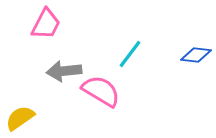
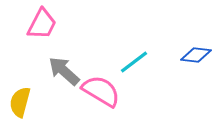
pink trapezoid: moved 4 px left
cyan line: moved 4 px right, 8 px down; rotated 16 degrees clockwise
gray arrow: rotated 48 degrees clockwise
yellow semicircle: moved 16 px up; rotated 40 degrees counterclockwise
